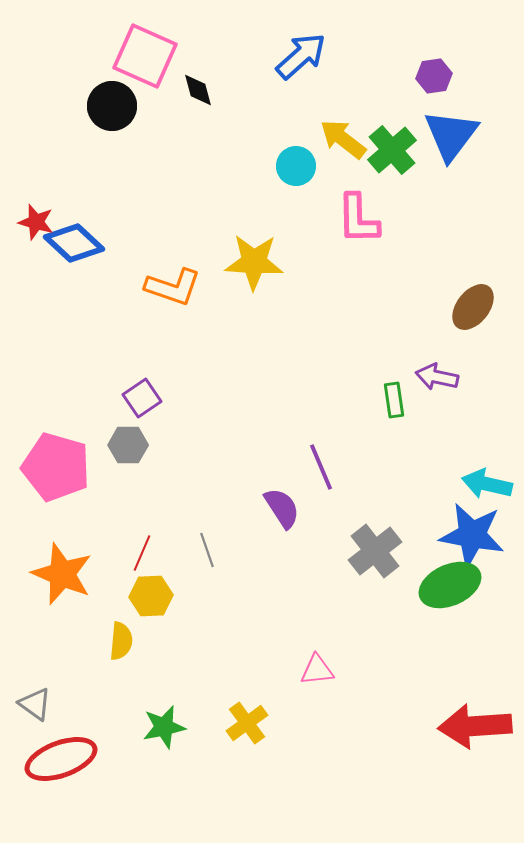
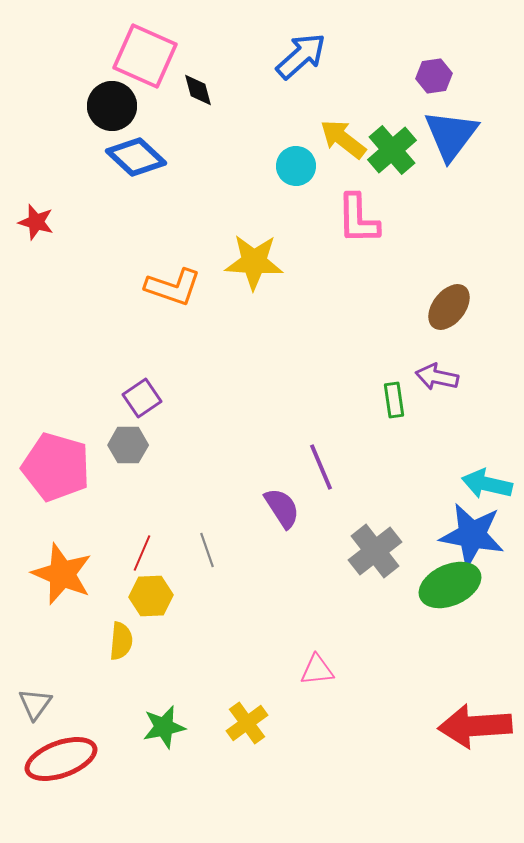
blue diamond: moved 62 px right, 86 px up
brown ellipse: moved 24 px left
gray triangle: rotated 30 degrees clockwise
